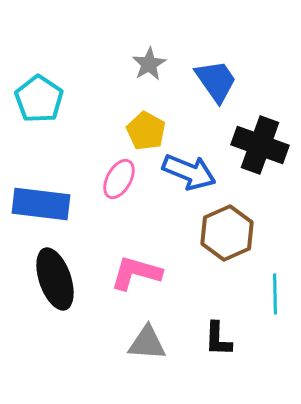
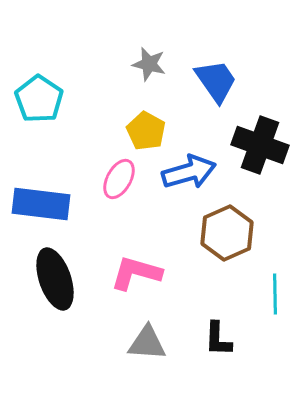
gray star: rotated 28 degrees counterclockwise
blue arrow: rotated 38 degrees counterclockwise
